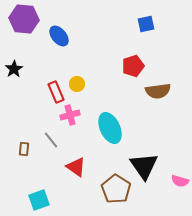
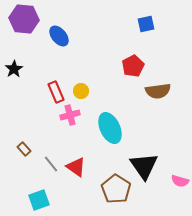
red pentagon: rotated 10 degrees counterclockwise
yellow circle: moved 4 px right, 7 px down
gray line: moved 24 px down
brown rectangle: rotated 48 degrees counterclockwise
